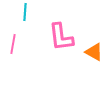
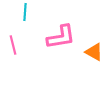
pink L-shape: rotated 92 degrees counterclockwise
pink line: moved 1 px down; rotated 24 degrees counterclockwise
